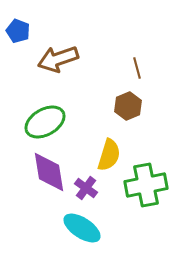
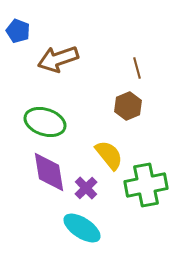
green ellipse: rotated 48 degrees clockwise
yellow semicircle: rotated 56 degrees counterclockwise
purple cross: rotated 10 degrees clockwise
